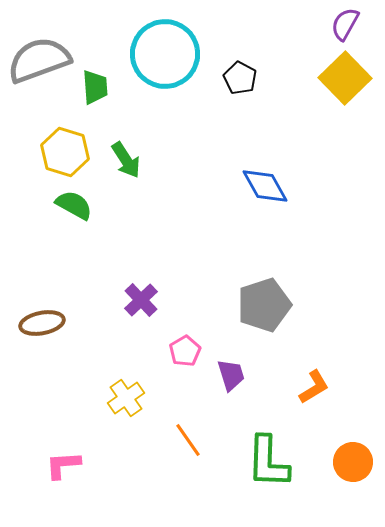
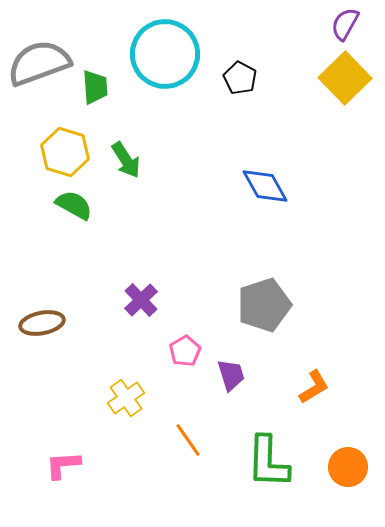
gray semicircle: moved 3 px down
orange circle: moved 5 px left, 5 px down
